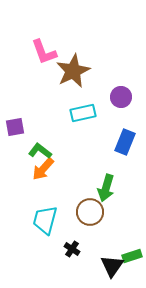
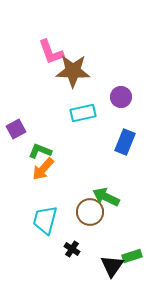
pink L-shape: moved 7 px right
brown star: rotated 28 degrees clockwise
purple square: moved 1 px right, 2 px down; rotated 18 degrees counterclockwise
green L-shape: rotated 15 degrees counterclockwise
green arrow: moved 9 px down; rotated 100 degrees clockwise
